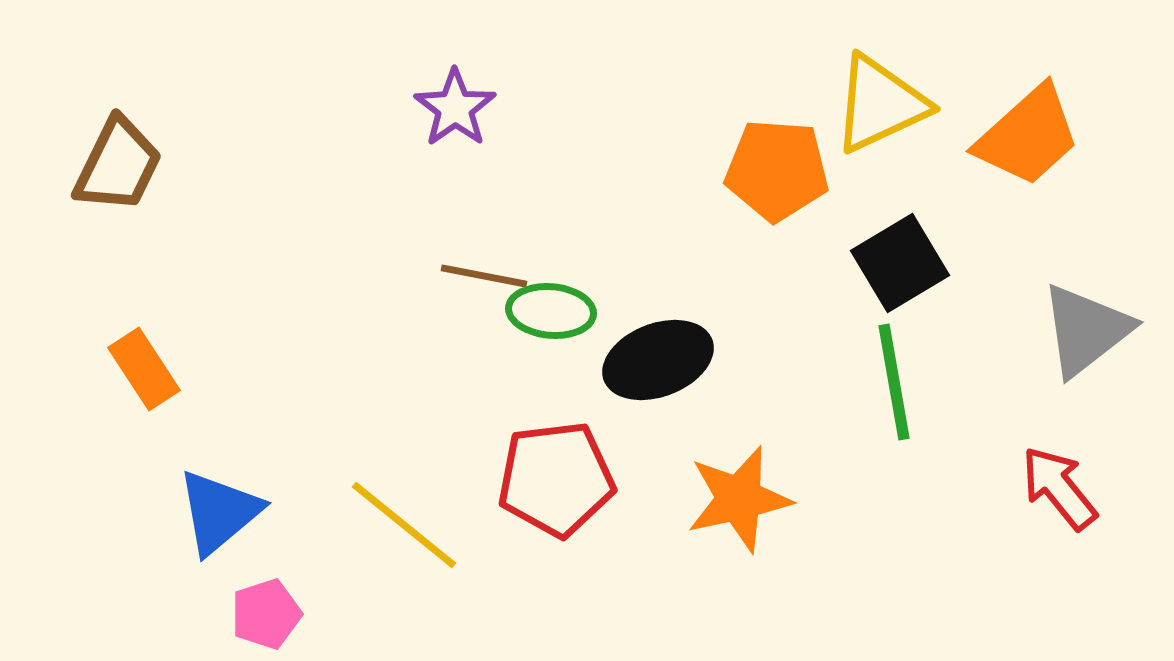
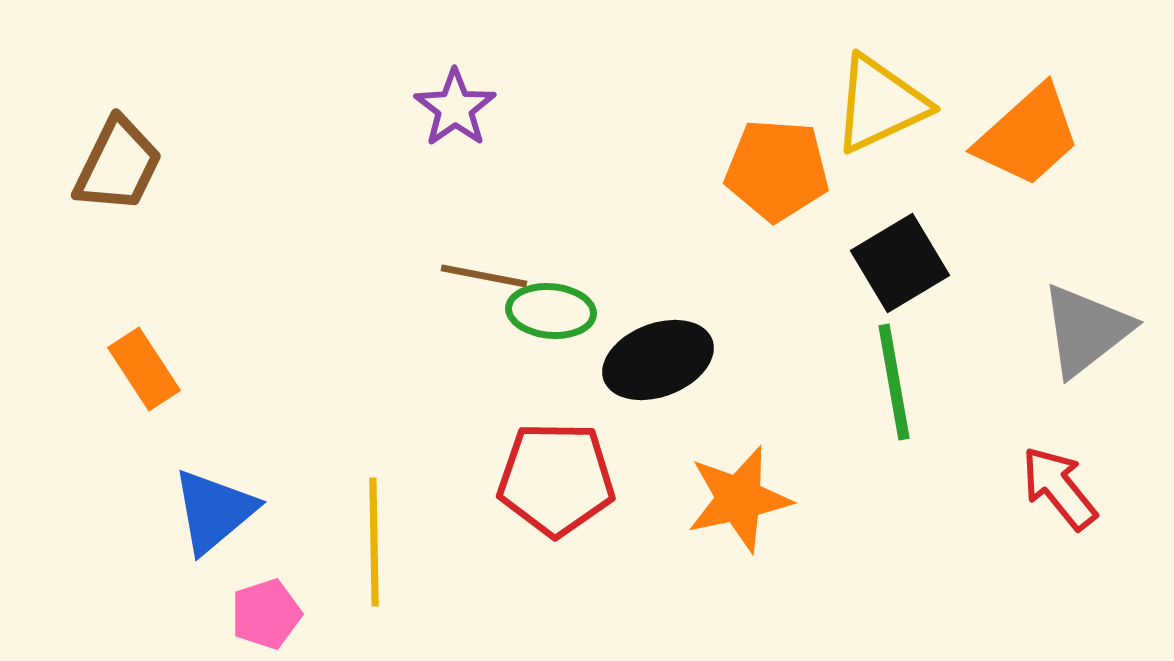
red pentagon: rotated 8 degrees clockwise
blue triangle: moved 5 px left, 1 px up
yellow line: moved 30 px left, 17 px down; rotated 50 degrees clockwise
